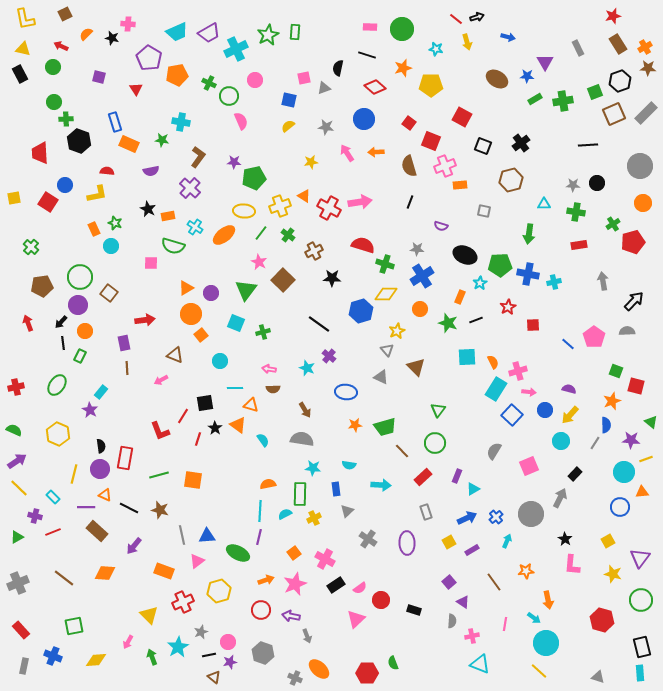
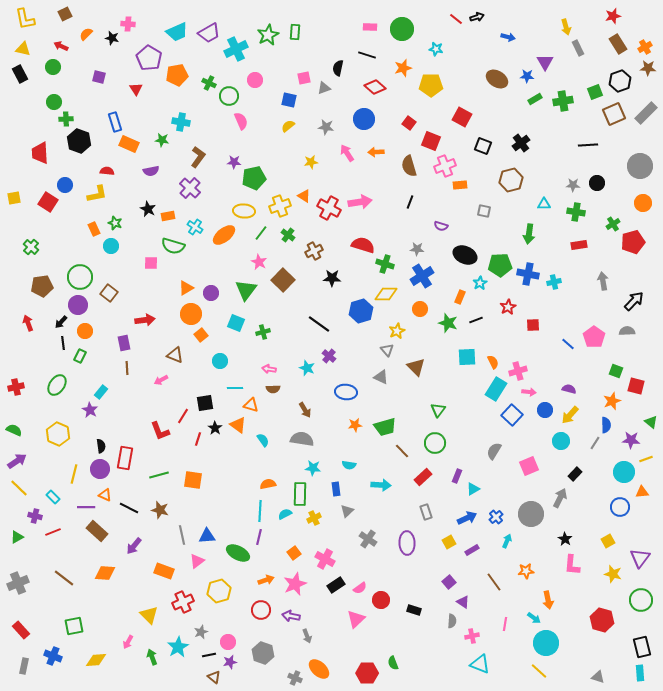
yellow arrow at (467, 42): moved 99 px right, 15 px up
